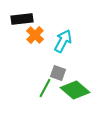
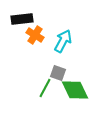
orange cross: rotated 12 degrees counterclockwise
green diamond: rotated 24 degrees clockwise
